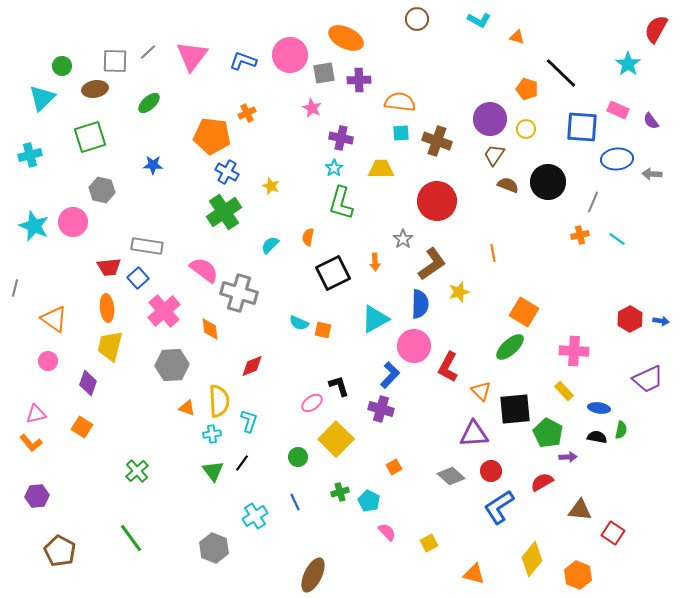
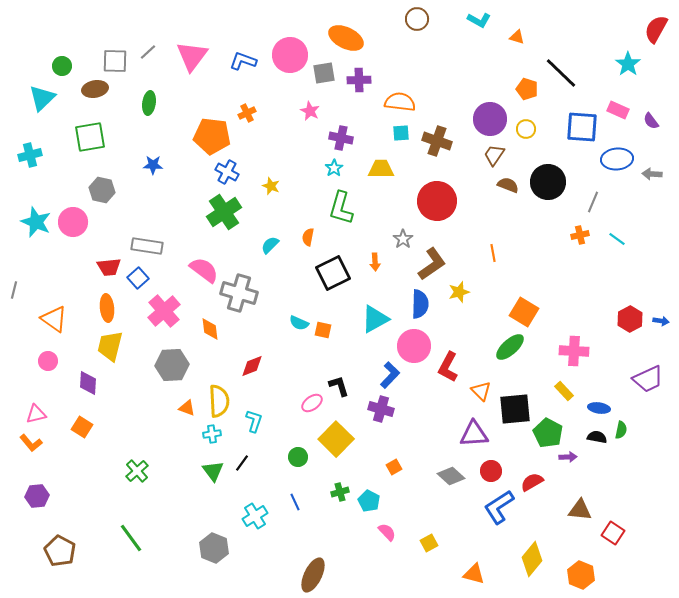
green ellipse at (149, 103): rotated 40 degrees counterclockwise
pink star at (312, 108): moved 2 px left, 3 px down
green square at (90, 137): rotated 8 degrees clockwise
green L-shape at (341, 203): moved 5 px down
cyan star at (34, 226): moved 2 px right, 4 px up
gray line at (15, 288): moved 1 px left, 2 px down
purple diamond at (88, 383): rotated 15 degrees counterclockwise
cyan L-shape at (249, 421): moved 5 px right
red semicircle at (542, 482): moved 10 px left
orange hexagon at (578, 575): moved 3 px right
